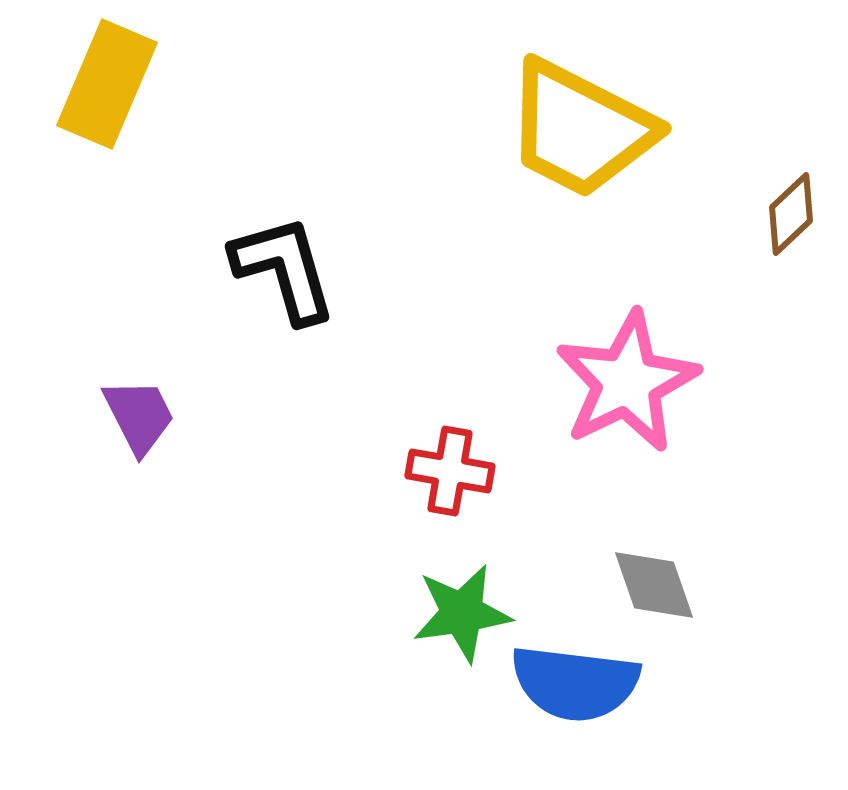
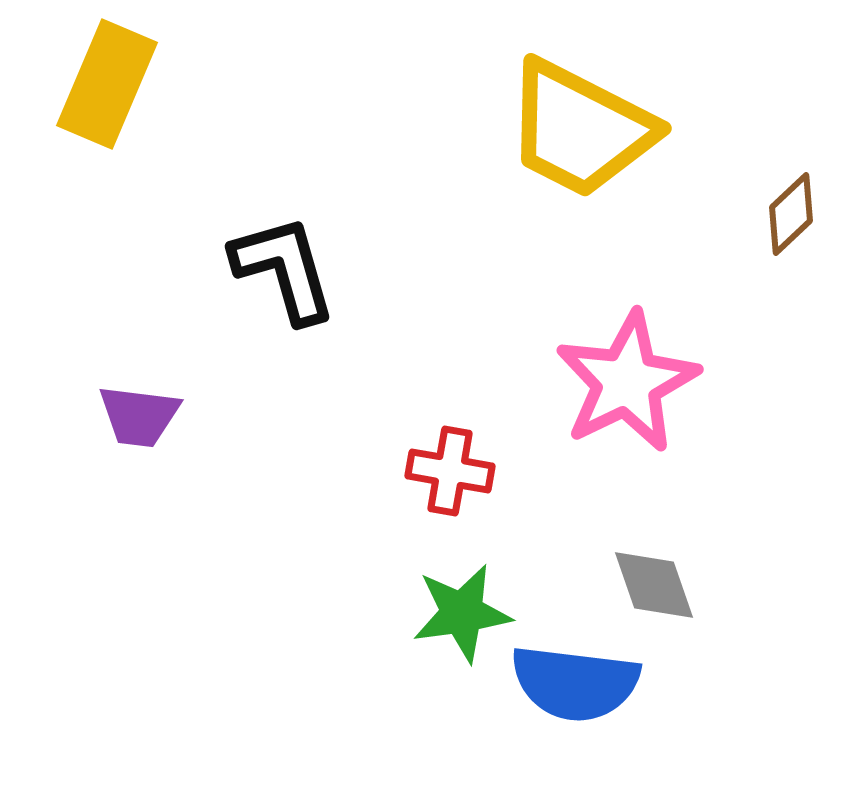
purple trapezoid: rotated 124 degrees clockwise
